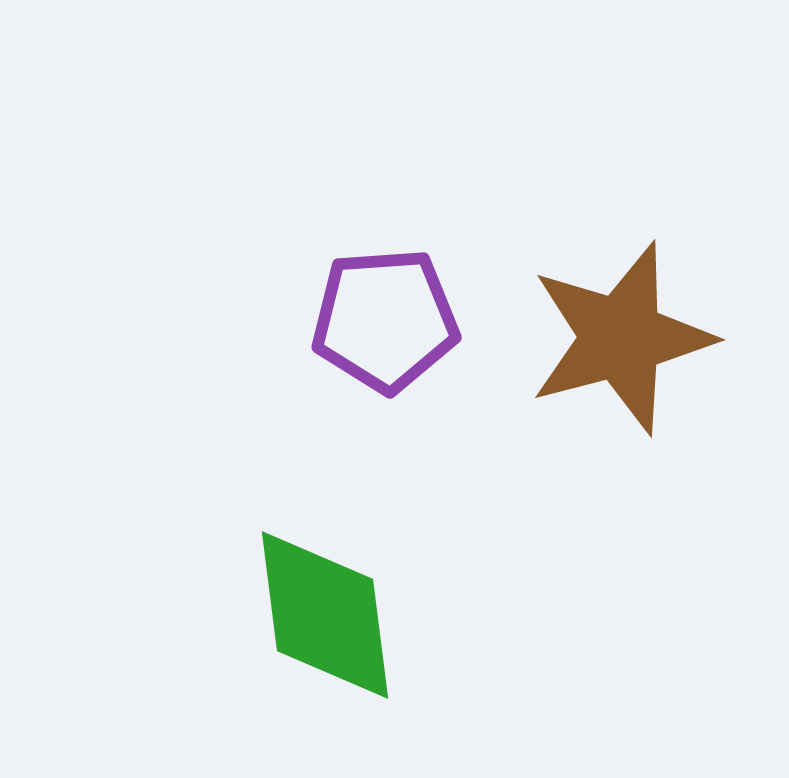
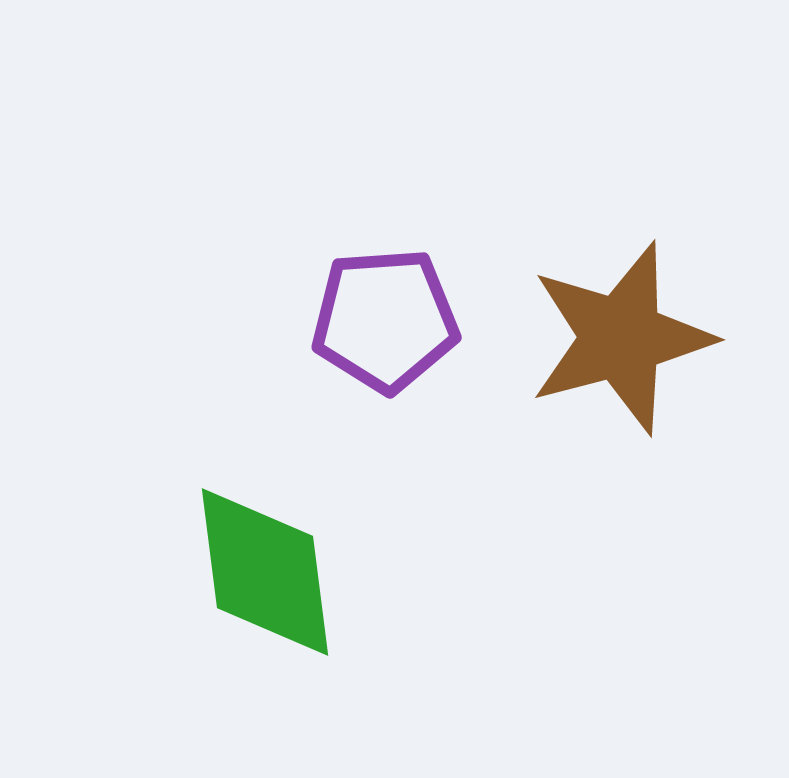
green diamond: moved 60 px left, 43 px up
